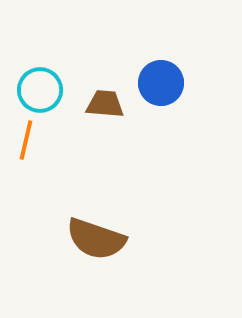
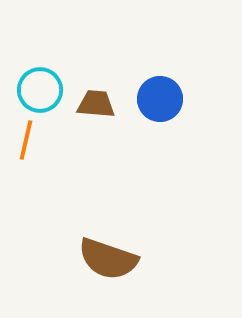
blue circle: moved 1 px left, 16 px down
brown trapezoid: moved 9 px left
brown semicircle: moved 12 px right, 20 px down
